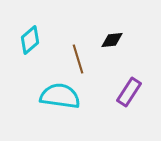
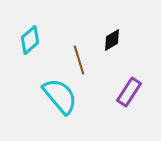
black diamond: rotated 25 degrees counterclockwise
brown line: moved 1 px right, 1 px down
cyan semicircle: rotated 42 degrees clockwise
